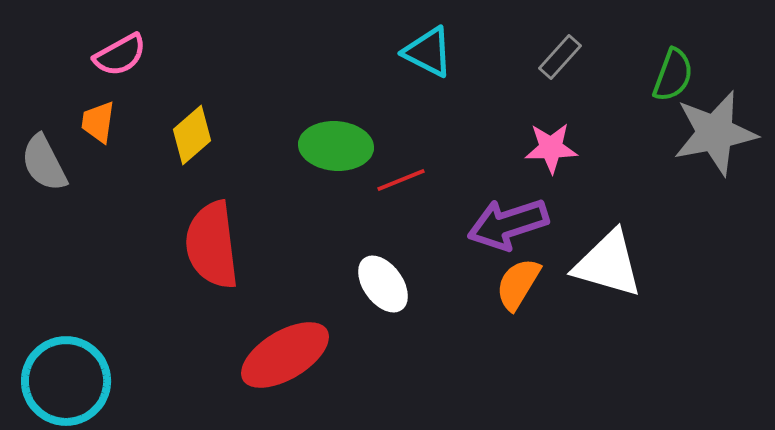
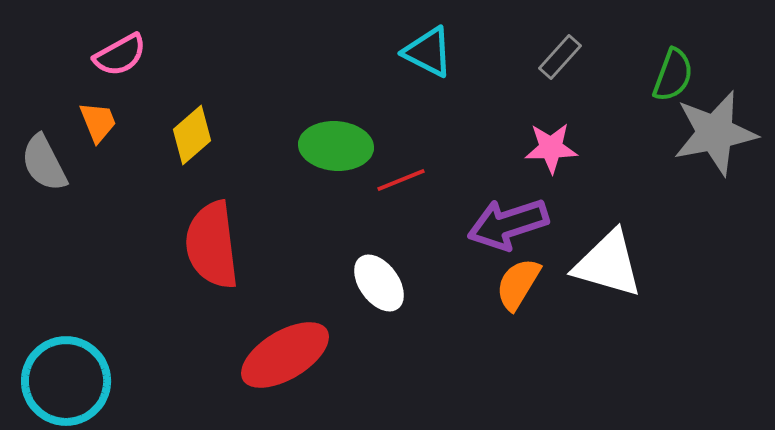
orange trapezoid: rotated 150 degrees clockwise
white ellipse: moved 4 px left, 1 px up
